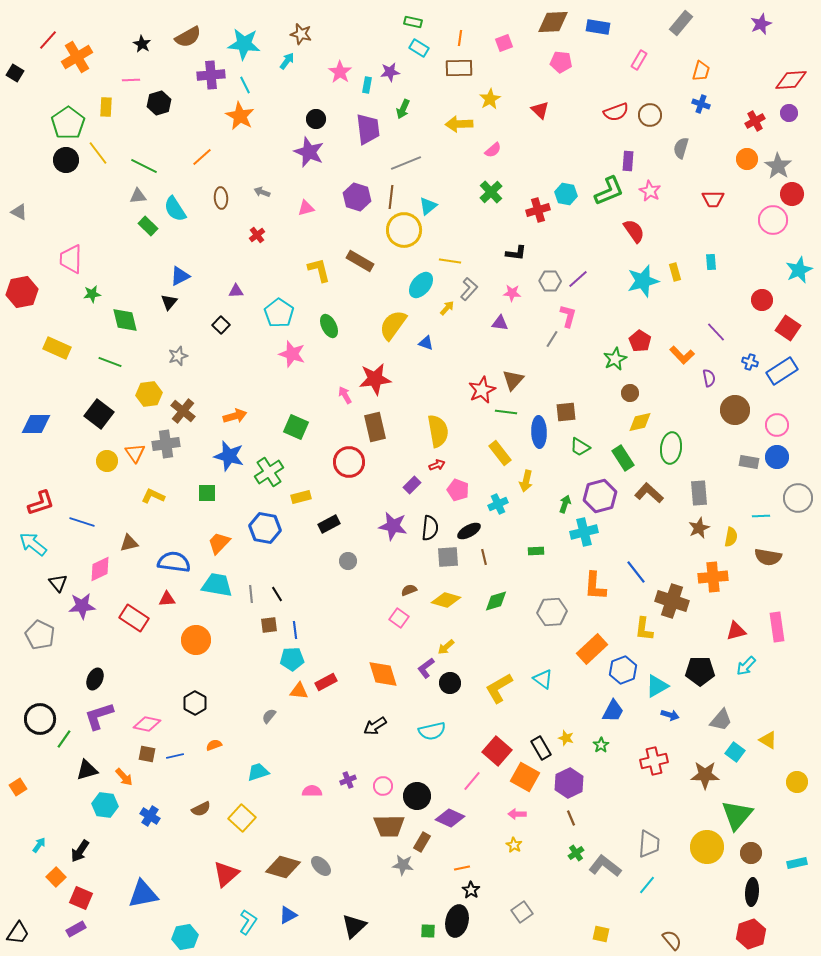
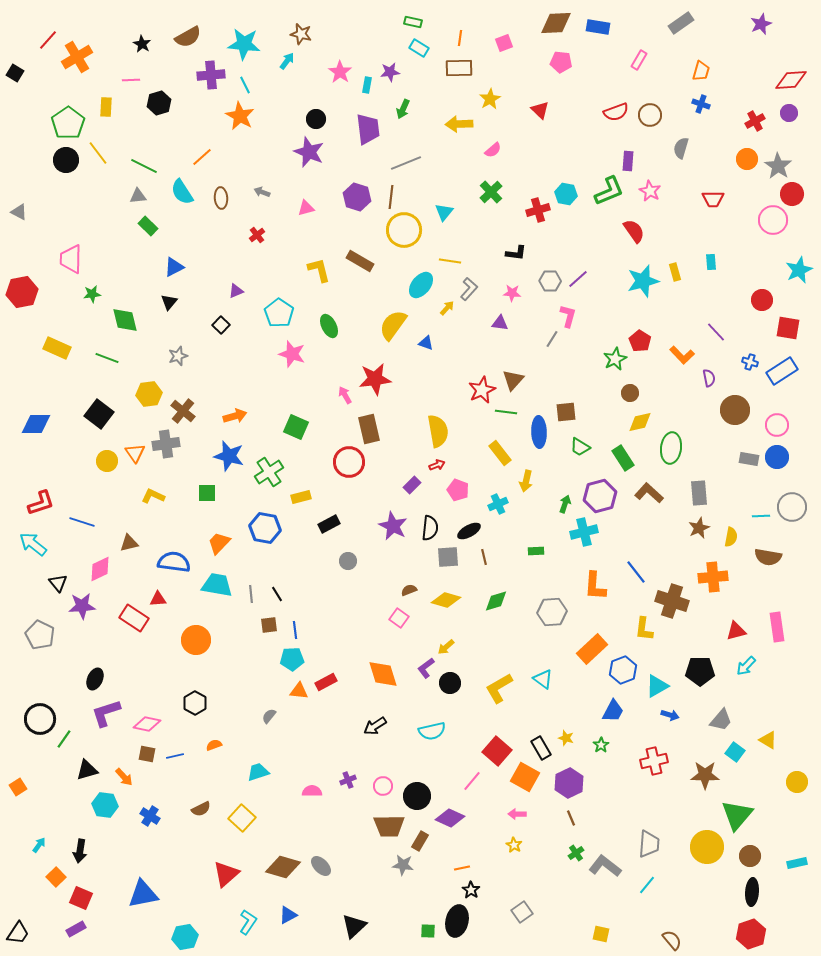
brown diamond at (553, 22): moved 3 px right, 1 px down
gray rectangle at (681, 23): rotated 15 degrees clockwise
cyan triangle at (428, 206): moved 16 px right, 6 px down; rotated 12 degrees counterclockwise
cyan semicircle at (175, 209): moved 7 px right, 17 px up
blue triangle at (180, 276): moved 6 px left, 9 px up
purple triangle at (236, 291): rotated 21 degrees counterclockwise
red square at (788, 328): rotated 25 degrees counterclockwise
green line at (110, 362): moved 3 px left, 4 px up
brown rectangle at (375, 427): moved 6 px left, 2 px down
gray rectangle at (749, 462): moved 3 px up
gray circle at (798, 498): moved 6 px left, 9 px down
purple star at (393, 526): rotated 16 degrees clockwise
red triangle at (167, 599): moved 9 px left
purple L-shape at (99, 716): moved 7 px right, 3 px up
brown rectangle at (422, 842): moved 2 px left, 1 px up
black arrow at (80, 851): rotated 25 degrees counterclockwise
brown circle at (751, 853): moved 1 px left, 3 px down
